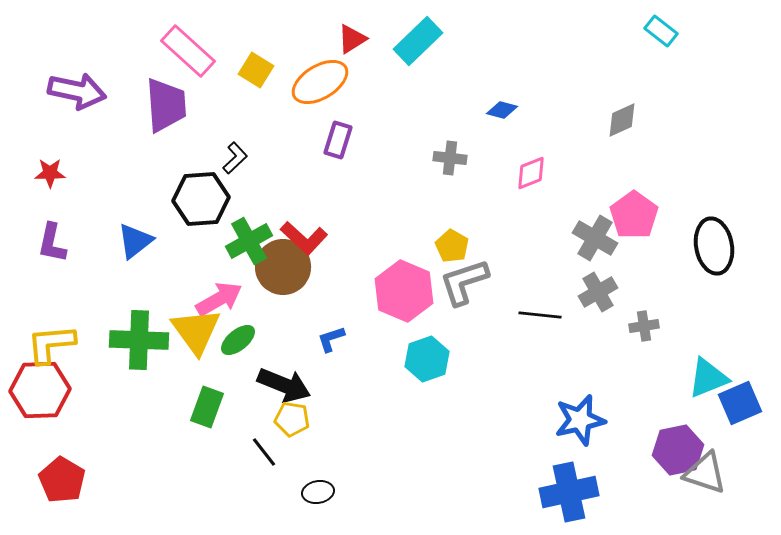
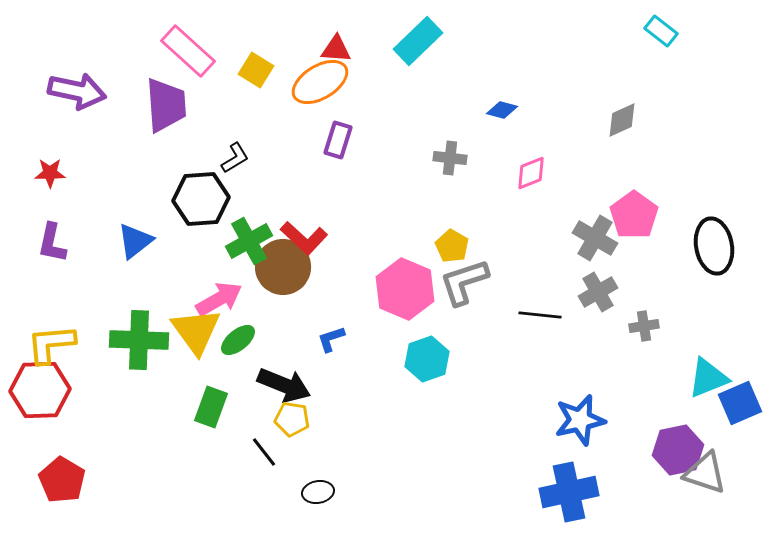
red triangle at (352, 39): moved 16 px left, 10 px down; rotated 36 degrees clockwise
black L-shape at (235, 158): rotated 12 degrees clockwise
pink hexagon at (404, 291): moved 1 px right, 2 px up
green rectangle at (207, 407): moved 4 px right
